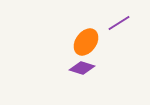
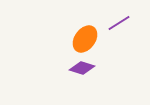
orange ellipse: moved 1 px left, 3 px up
